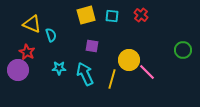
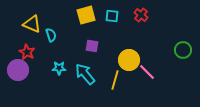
cyan arrow: rotated 15 degrees counterclockwise
yellow line: moved 3 px right, 1 px down
